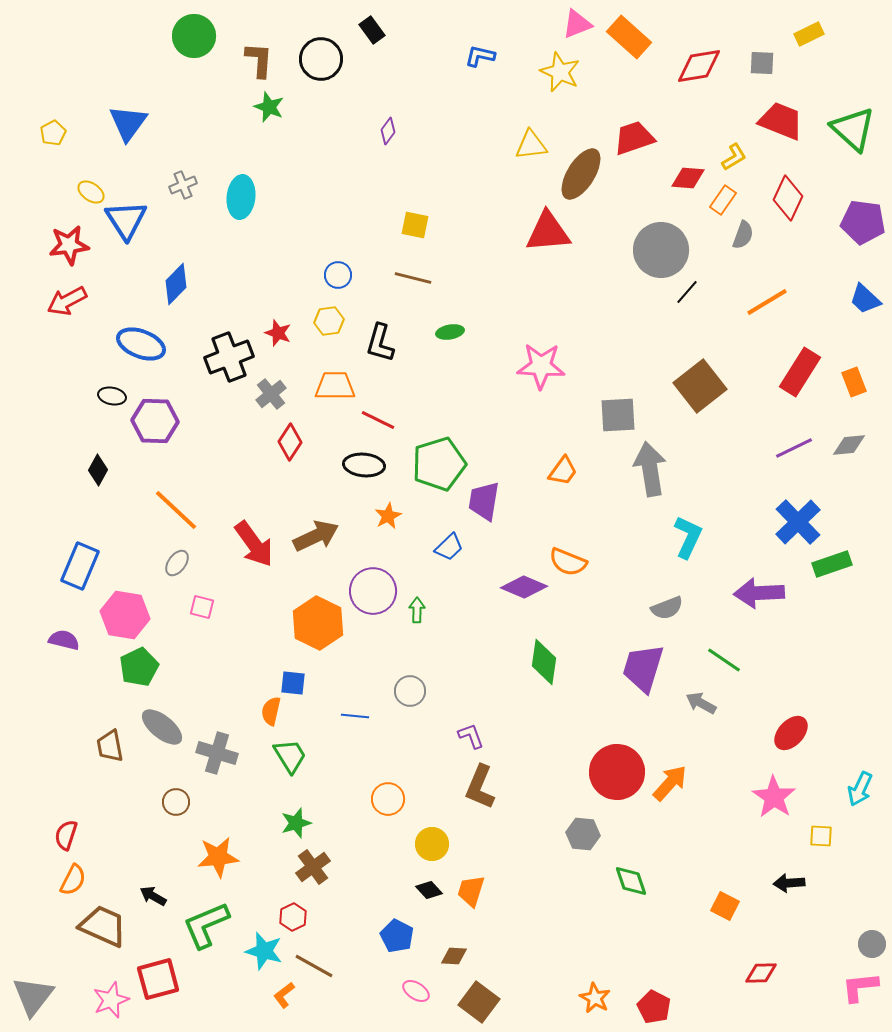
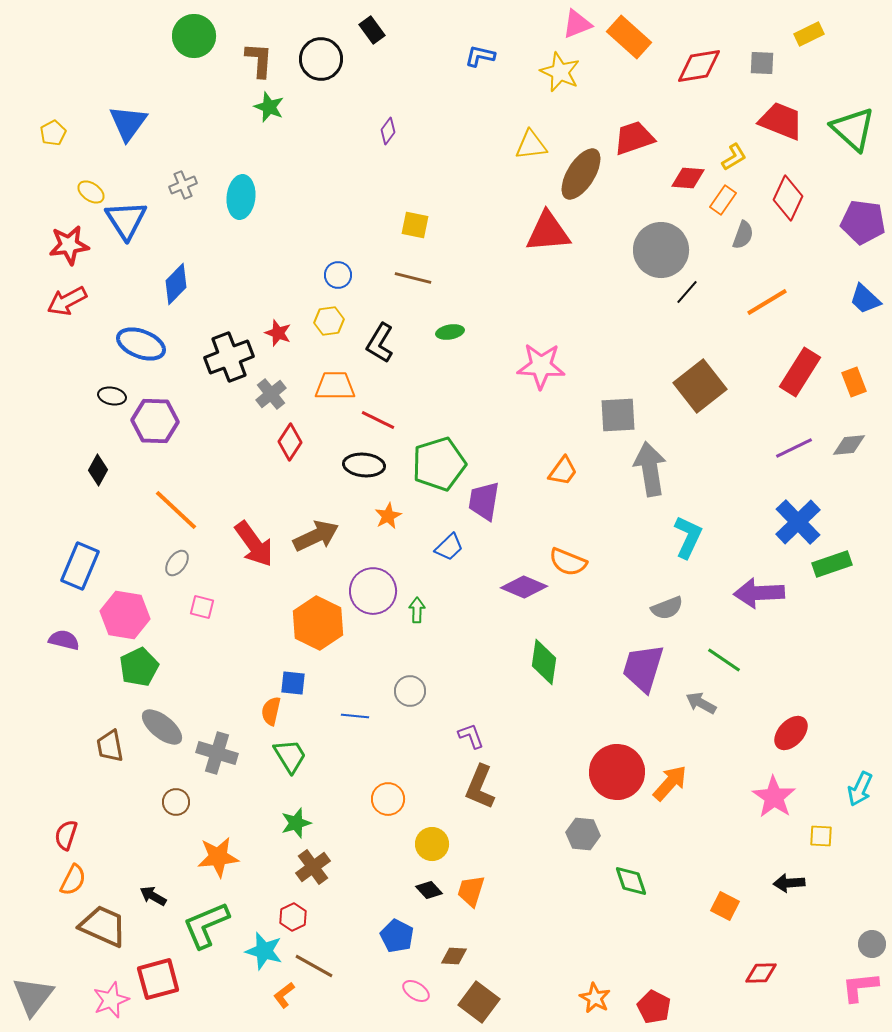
black L-shape at (380, 343): rotated 15 degrees clockwise
